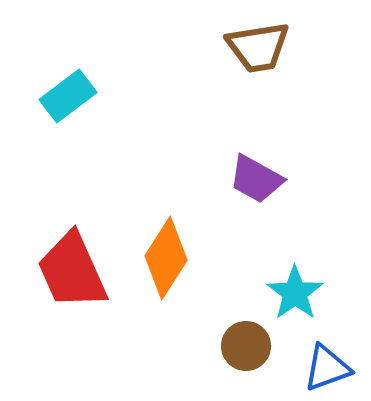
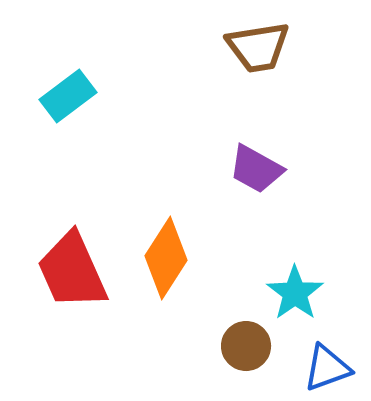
purple trapezoid: moved 10 px up
